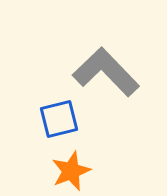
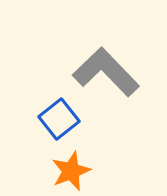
blue square: rotated 24 degrees counterclockwise
